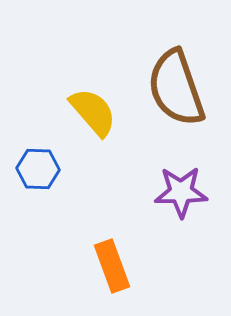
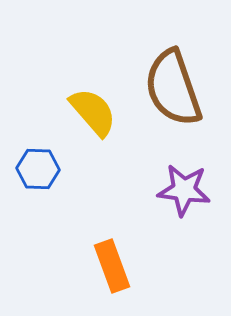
brown semicircle: moved 3 px left
purple star: moved 3 px right, 2 px up; rotated 8 degrees clockwise
